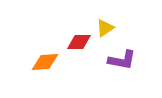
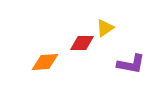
red diamond: moved 3 px right, 1 px down
purple L-shape: moved 9 px right, 4 px down
